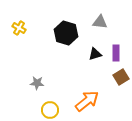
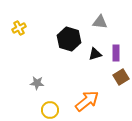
yellow cross: rotated 32 degrees clockwise
black hexagon: moved 3 px right, 6 px down
